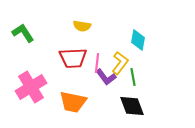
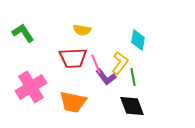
yellow semicircle: moved 4 px down
pink line: moved 1 px left, 1 px down; rotated 30 degrees counterclockwise
